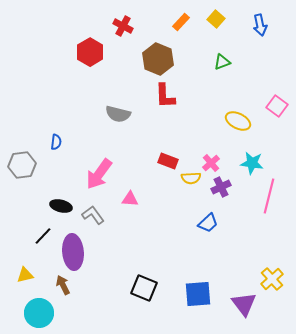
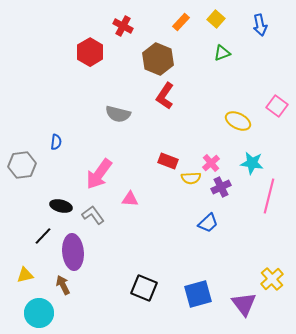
green triangle: moved 9 px up
red L-shape: rotated 36 degrees clockwise
blue square: rotated 12 degrees counterclockwise
